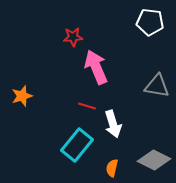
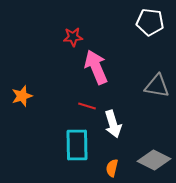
cyan rectangle: rotated 40 degrees counterclockwise
